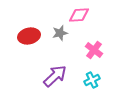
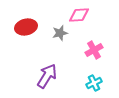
red ellipse: moved 3 px left, 9 px up
pink cross: rotated 24 degrees clockwise
purple arrow: moved 8 px left; rotated 15 degrees counterclockwise
cyan cross: moved 2 px right, 3 px down
